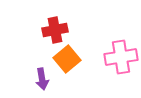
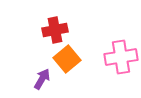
purple arrow: rotated 140 degrees counterclockwise
